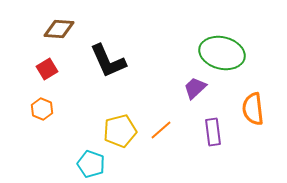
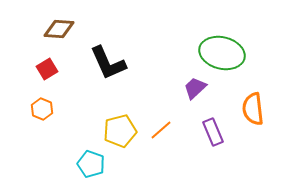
black L-shape: moved 2 px down
purple rectangle: rotated 16 degrees counterclockwise
